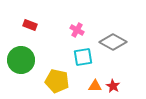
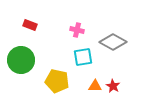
pink cross: rotated 16 degrees counterclockwise
